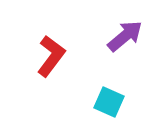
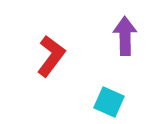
purple arrow: rotated 51 degrees counterclockwise
